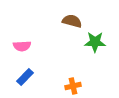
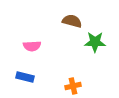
pink semicircle: moved 10 px right
blue rectangle: rotated 60 degrees clockwise
